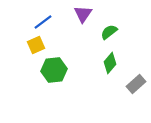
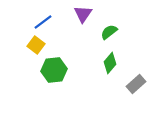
yellow square: rotated 30 degrees counterclockwise
